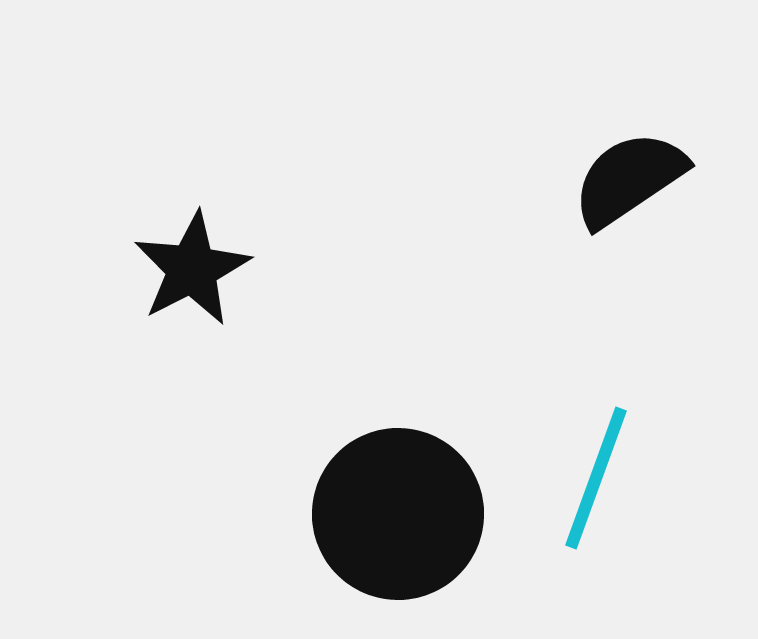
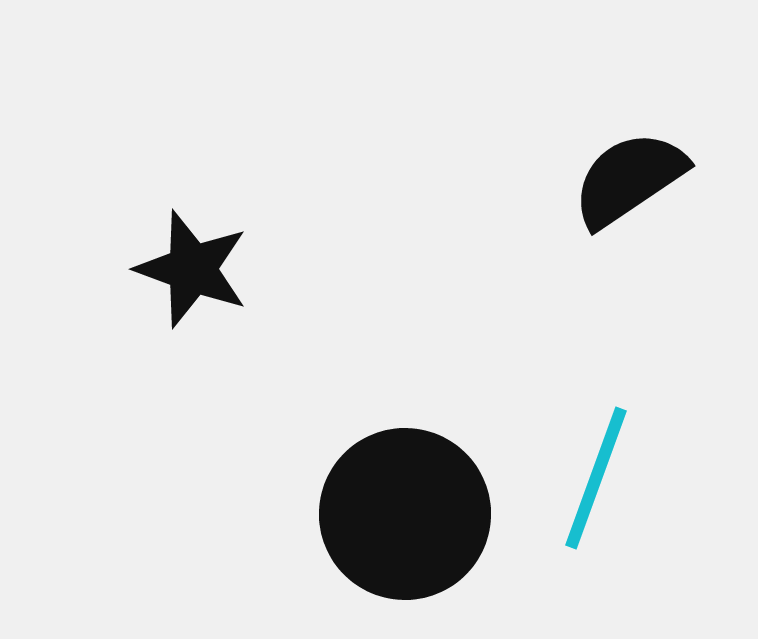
black star: rotated 25 degrees counterclockwise
black circle: moved 7 px right
